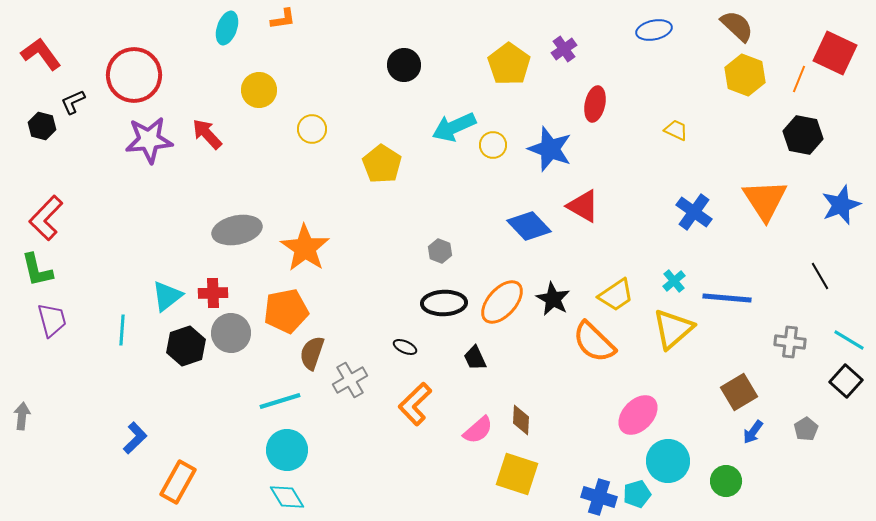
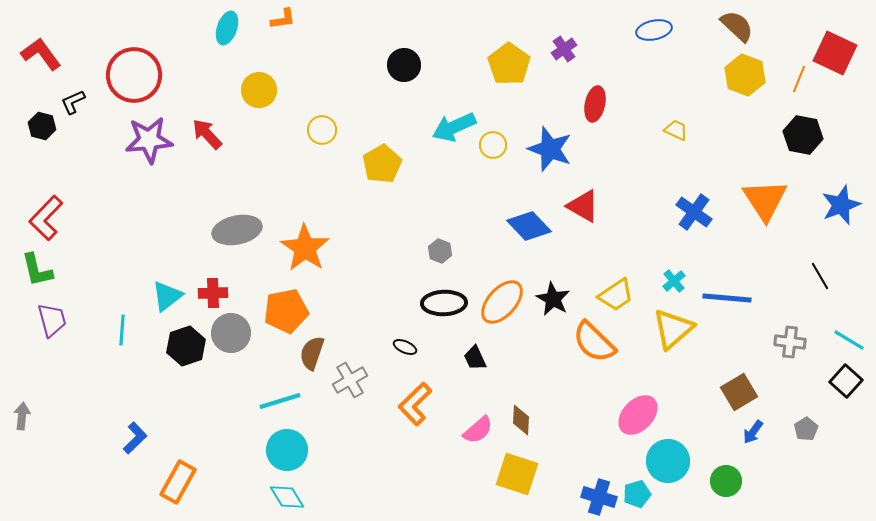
yellow circle at (312, 129): moved 10 px right, 1 px down
yellow pentagon at (382, 164): rotated 9 degrees clockwise
